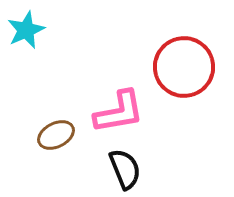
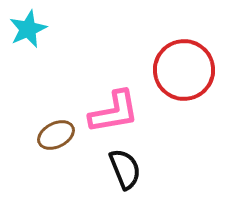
cyan star: moved 2 px right, 1 px up
red circle: moved 3 px down
pink L-shape: moved 5 px left
